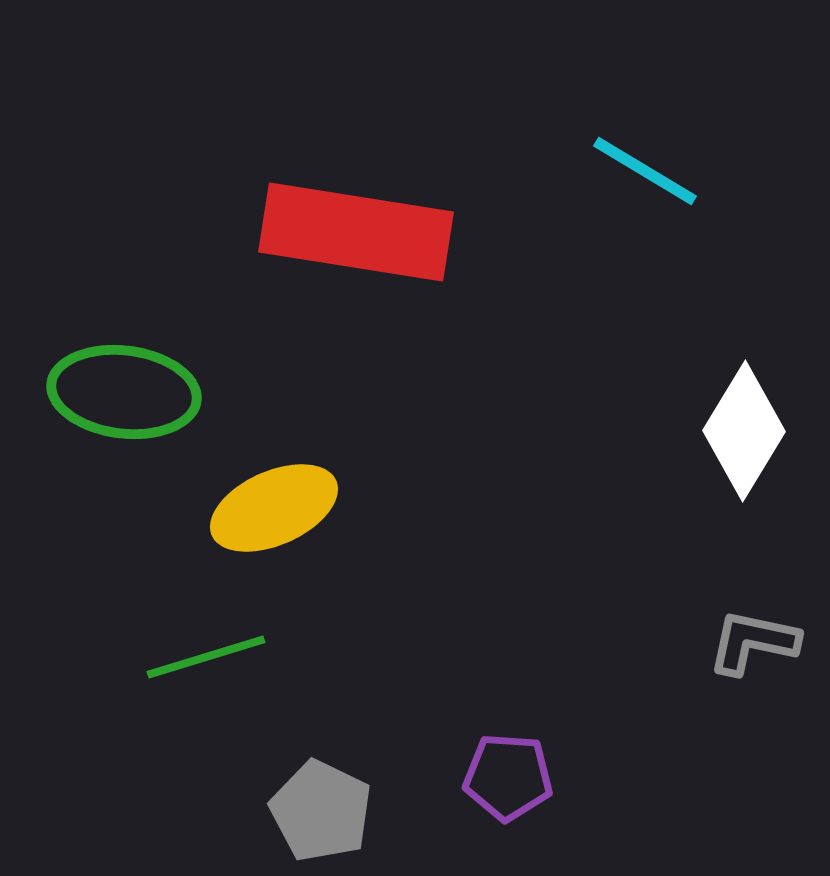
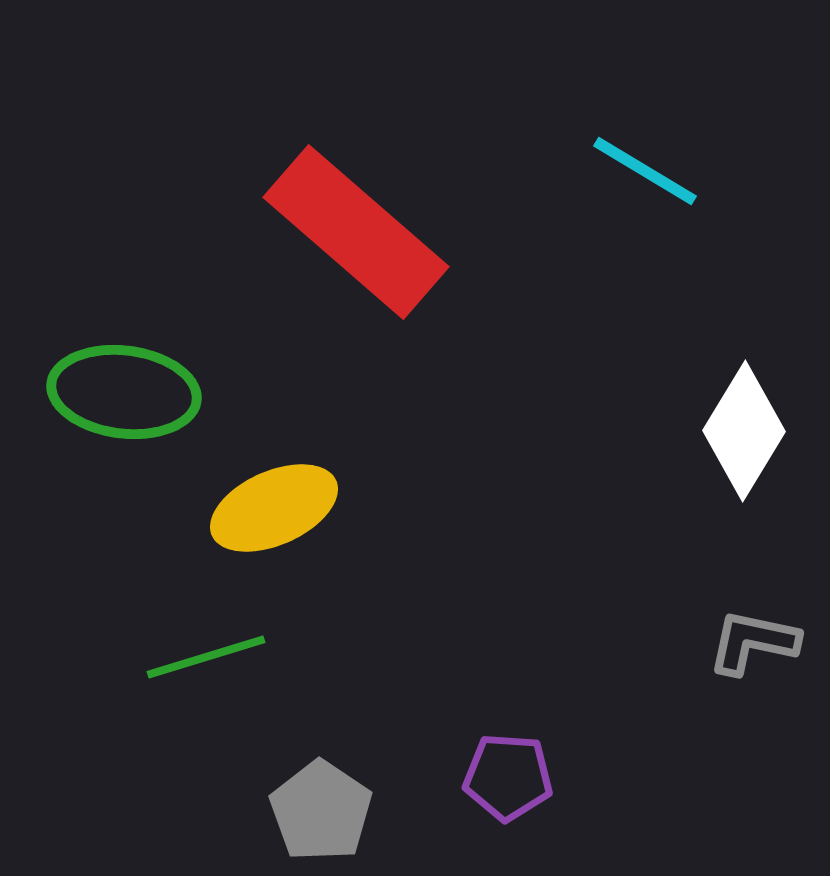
red rectangle: rotated 32 degrees clockwise
gray pentagon: rotated 8 degrees clockwise
